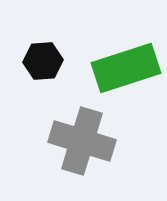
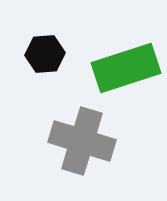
black hexagon: moved 2 px right, 7 px up
